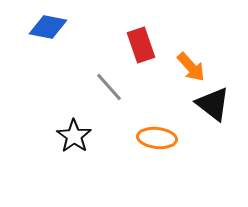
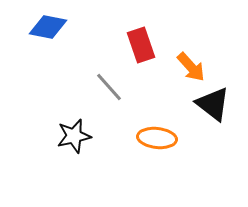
black star: rotated 24 degrees clockwise
